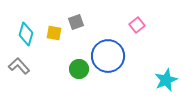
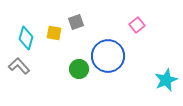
cyan diamond: moved 4 px down
